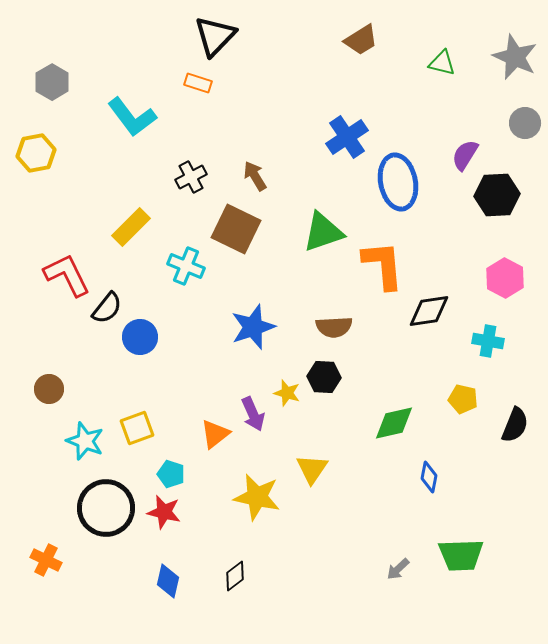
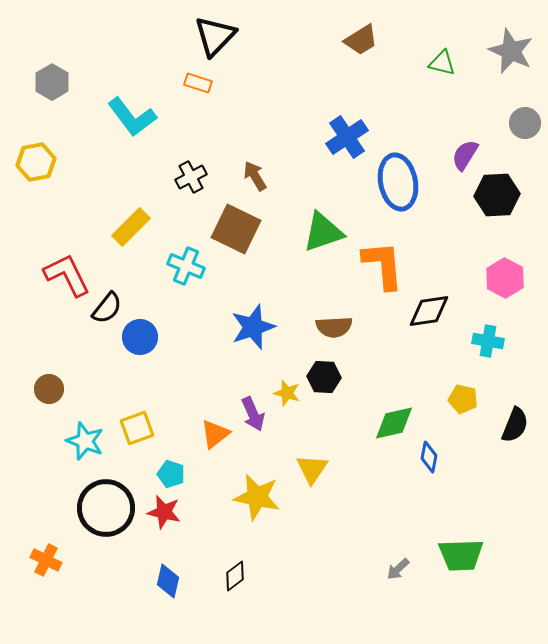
gray star at (515, 57): moved 4 px left, 6 px up
yellow hexagon at (36, 153): moved 9 px down
blue diamond at (429, 477): moved 20 px up
